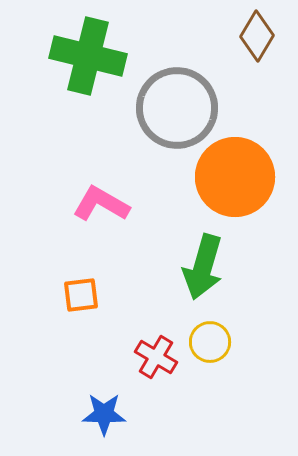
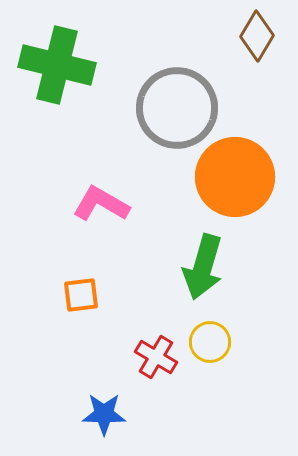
green cross: moved 31 px left, 9 px down
